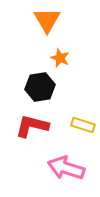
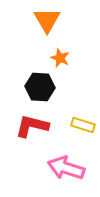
black hexagon: rotated 12 degrees clockwise
